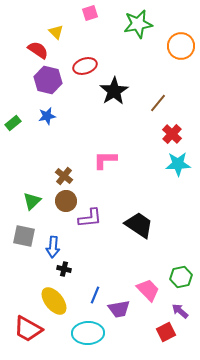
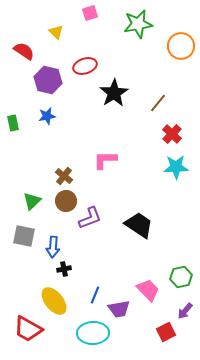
red semicircle: moved 14 px left, 1 px down
black star: moved 2 px down
green rectangle: rotated 63 degrees counterclockwise
cyan star: moved 2 px left, 3 px down
purple L-shape: rotated 15 degrees counterclockwise
black cross: rotated 24 degrees counterclockwise
purple arrow: moved 5 px right; rotated 90 degrees counterclockwise
cyan ellipse: moved 5 px right
